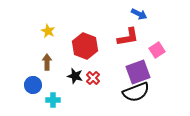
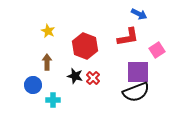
purple square: rotated 20 degrees clockwise
